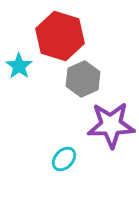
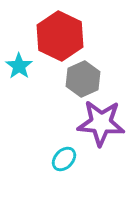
red hexagon: rotated 9 degrees clockwise
purple star: moved 10 px left, 2 px up; rotated 6 degrees clockwise
